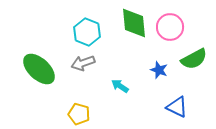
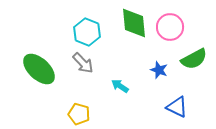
gray arrow: rotated 115 degrees counterclockwise
